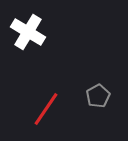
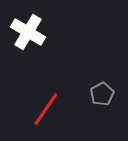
gray pentagon: moved 4 px right, 2 px up
